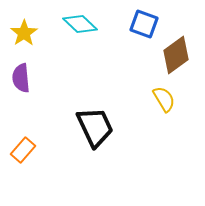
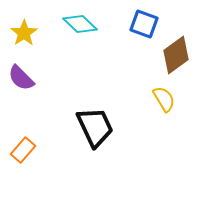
purple semicircle: rotated 40 degrees counterclockwise
